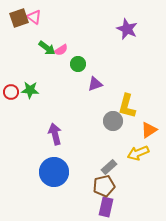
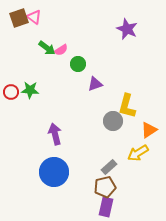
yellow arrow: rotated 10 degrees counterclockwise
brown pentagon: moved 1 px right, 1 px down
